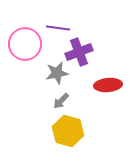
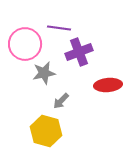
purple line: moved 1 px right
gray star: moved 13 px left
yellow hexagon: moved 22 px left
